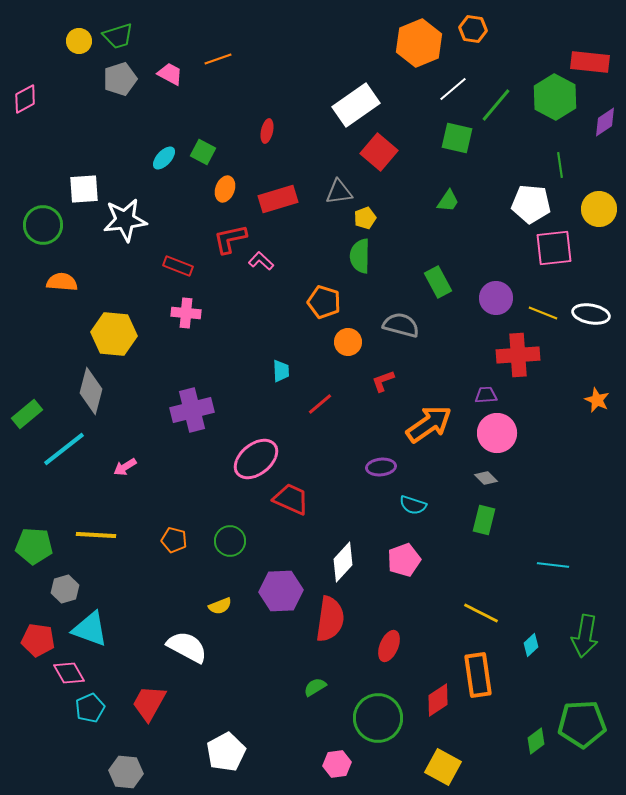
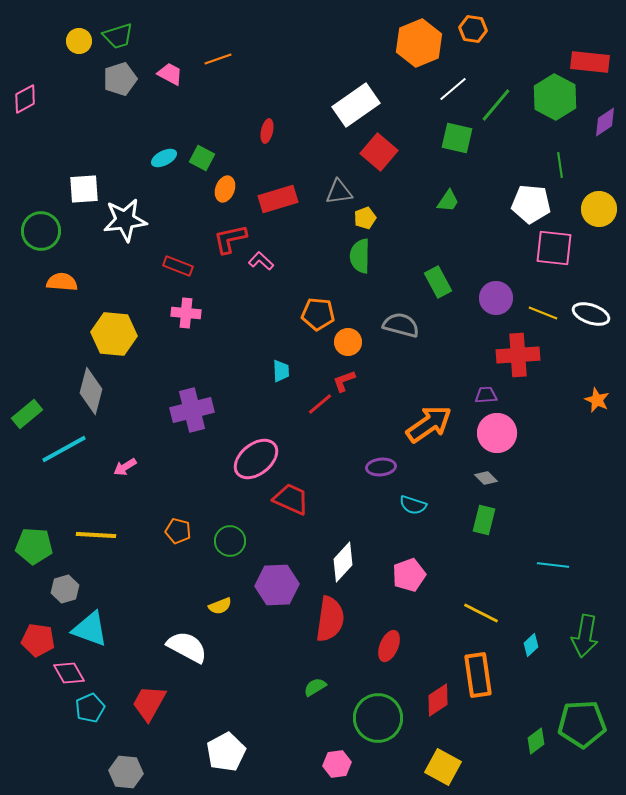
green square at (203, 152): moved 1 px left, 6 px down
cyan ellipse at (164, 158): rotated 20 degrees clockwise
green circle at (43, 225): moved 2 px left, 6 px down
pink square at (554, 248): rotated 12 degrees clockwise
orange pentagon at (324, 302): moved 6 px left, 12 px down; rotated 12 degrees counterclockwise
white ellipse at (591, 314): rotated 9 degrees clockwise
red L-shape at (383, 381): moved 39 px left
cyan line at (64, 449): rotated 9 degrees clockwise
orange pentagon at (174, 540): moved 4 px right, 9 px up
pink pentagon at (404, 560): moved 5 px right, 15 px down
purple hexagon at (281, 591): moved 4 px left, 6 px up
